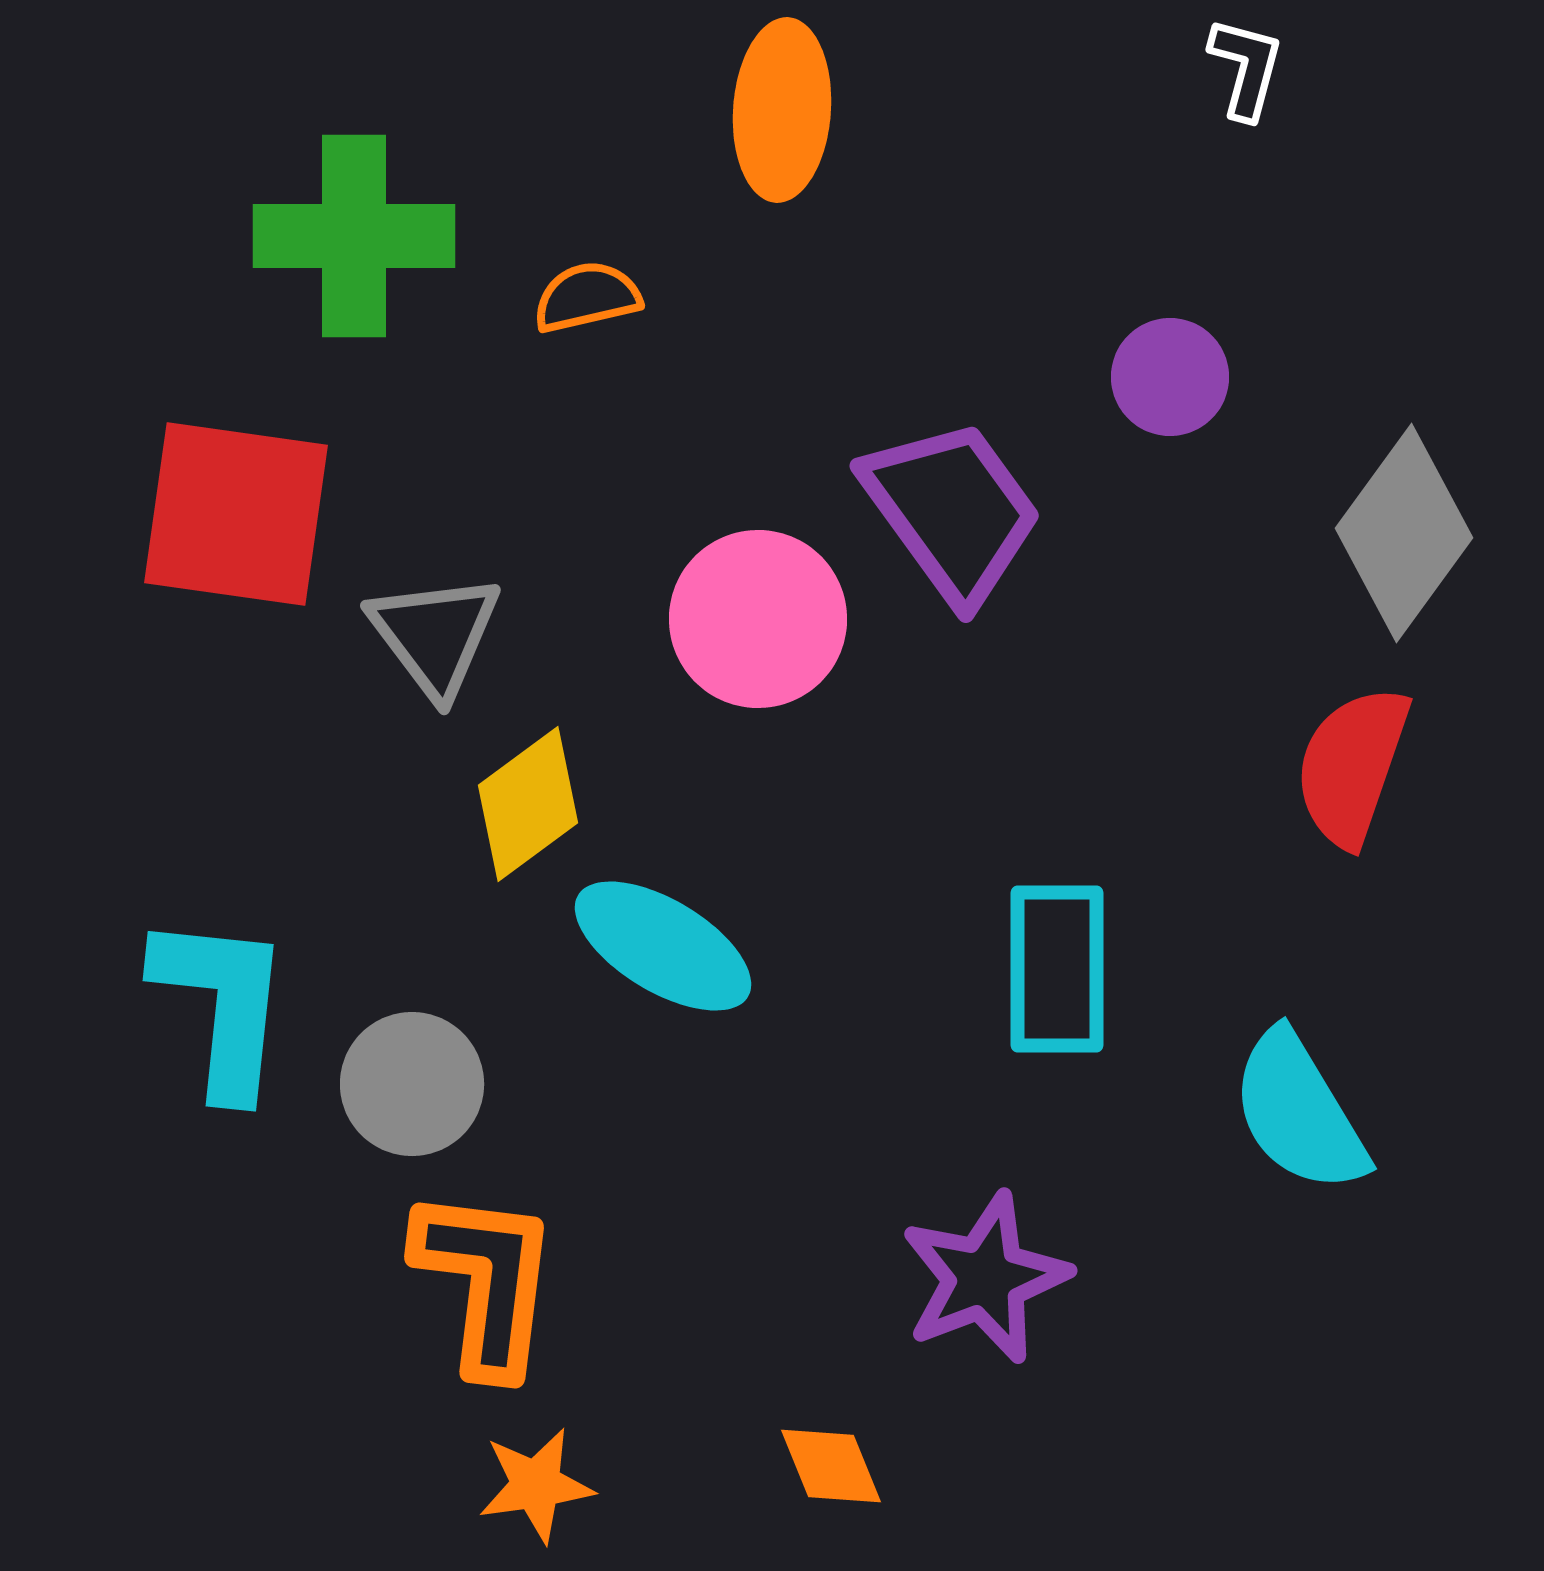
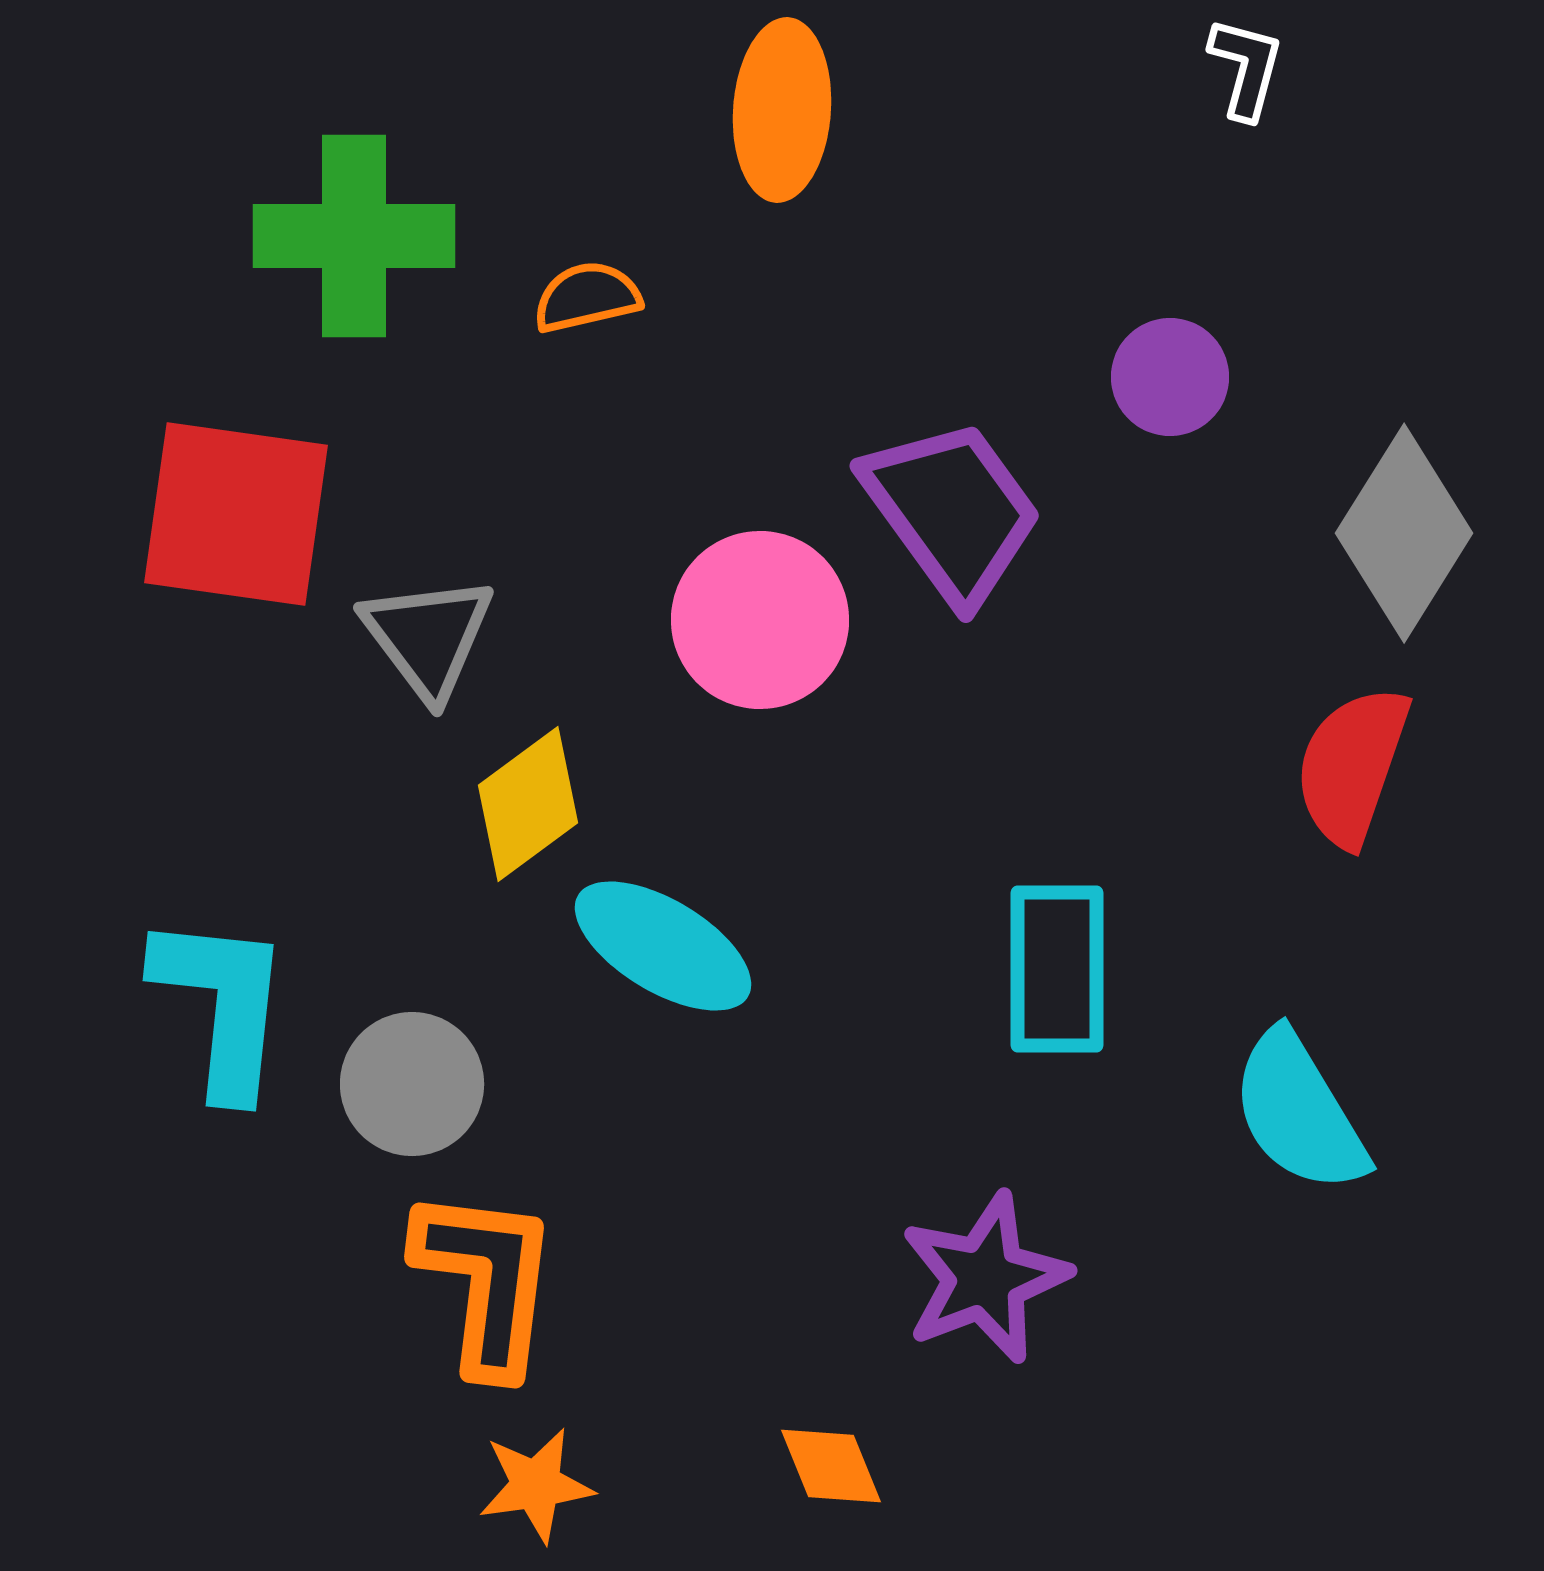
gray diamond: rotated 4 degrees counterclockwise
pink circle: moved 2 px right, 1 px down
gray triangle: moved 7 px left, 2 px down
